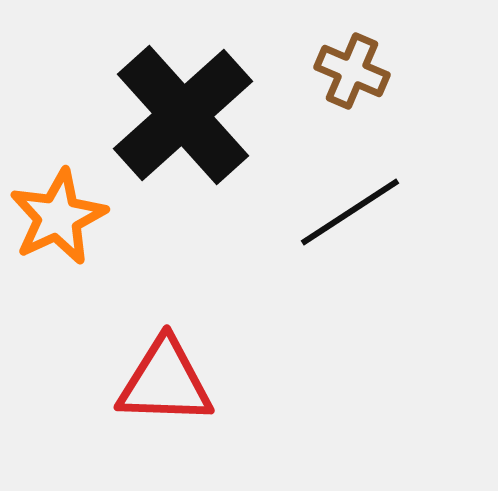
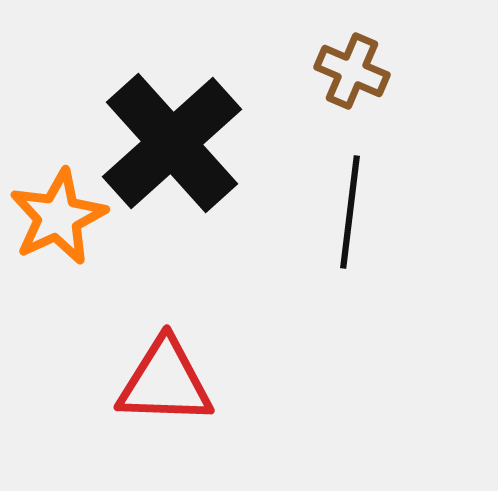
black cross: moved 11 px left, 28 px down
black line: rotated 50 degrees counterclockwise
